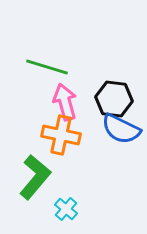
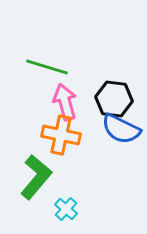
green L-shape: moved 1 px right
